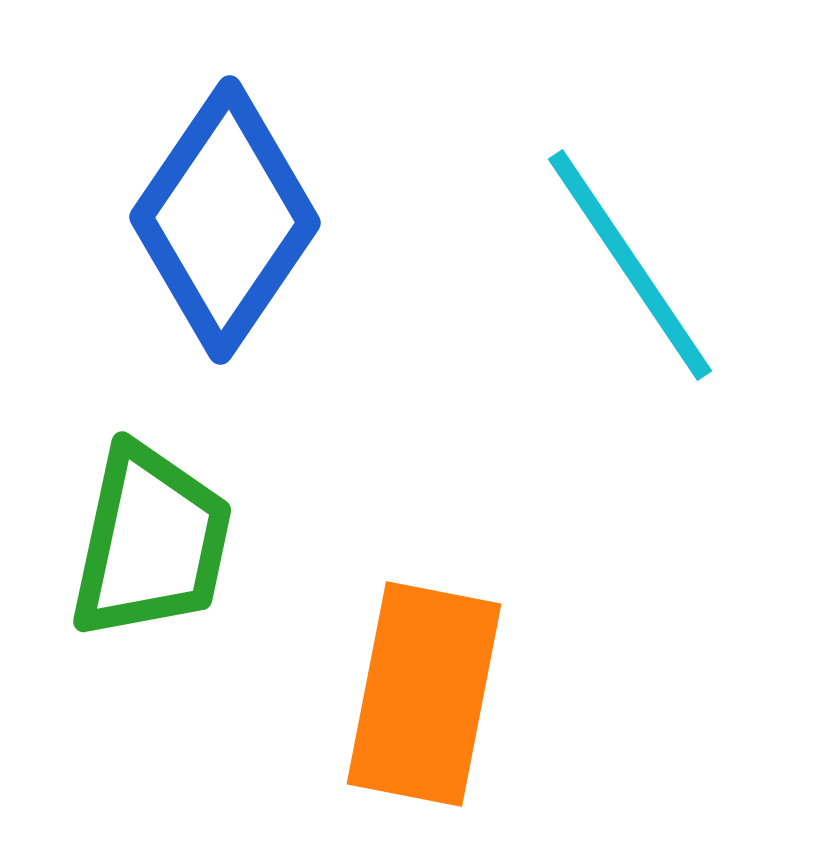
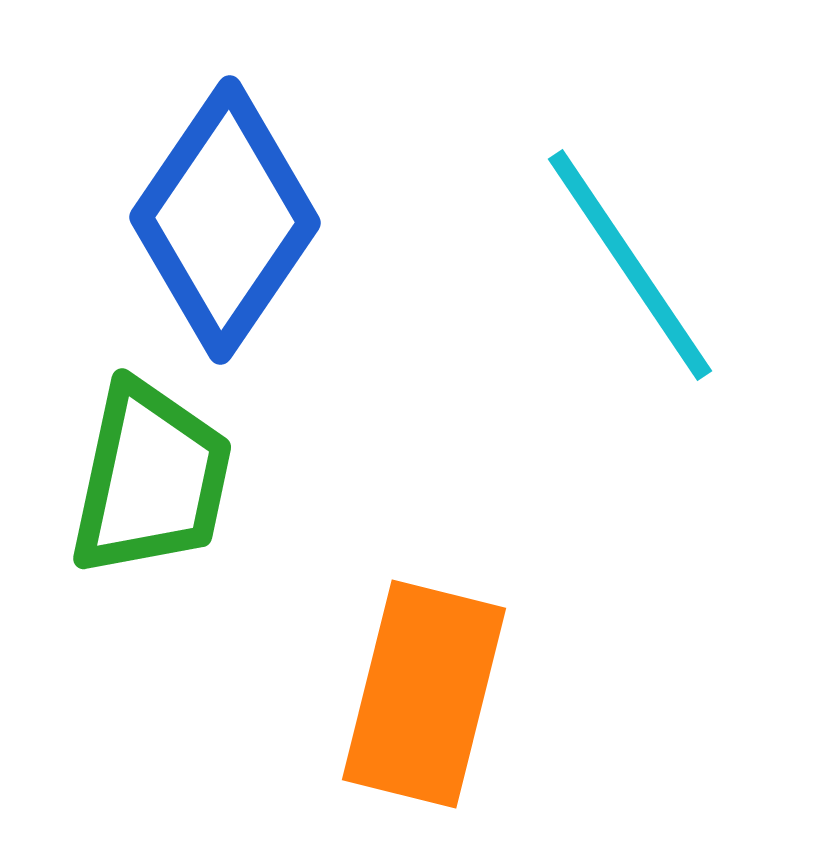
green trapezoid: moved 63 px up
orange rectangle: rotated 3 degrees clockwise
